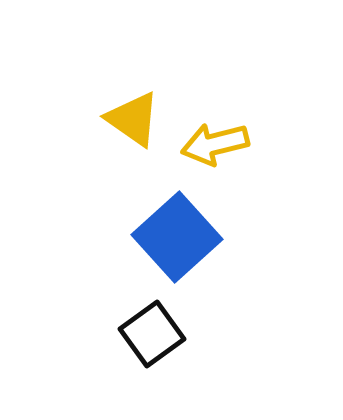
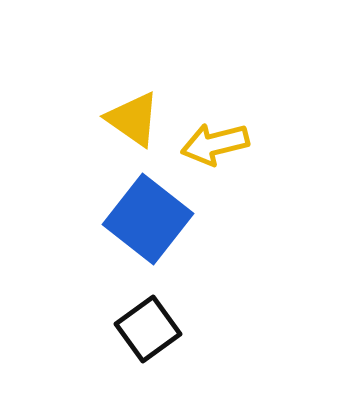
blue square: moved 29 px left, 18 px up; rotated 10 degrees counterclockwise
black square: moved 4 px left, 5 px up
